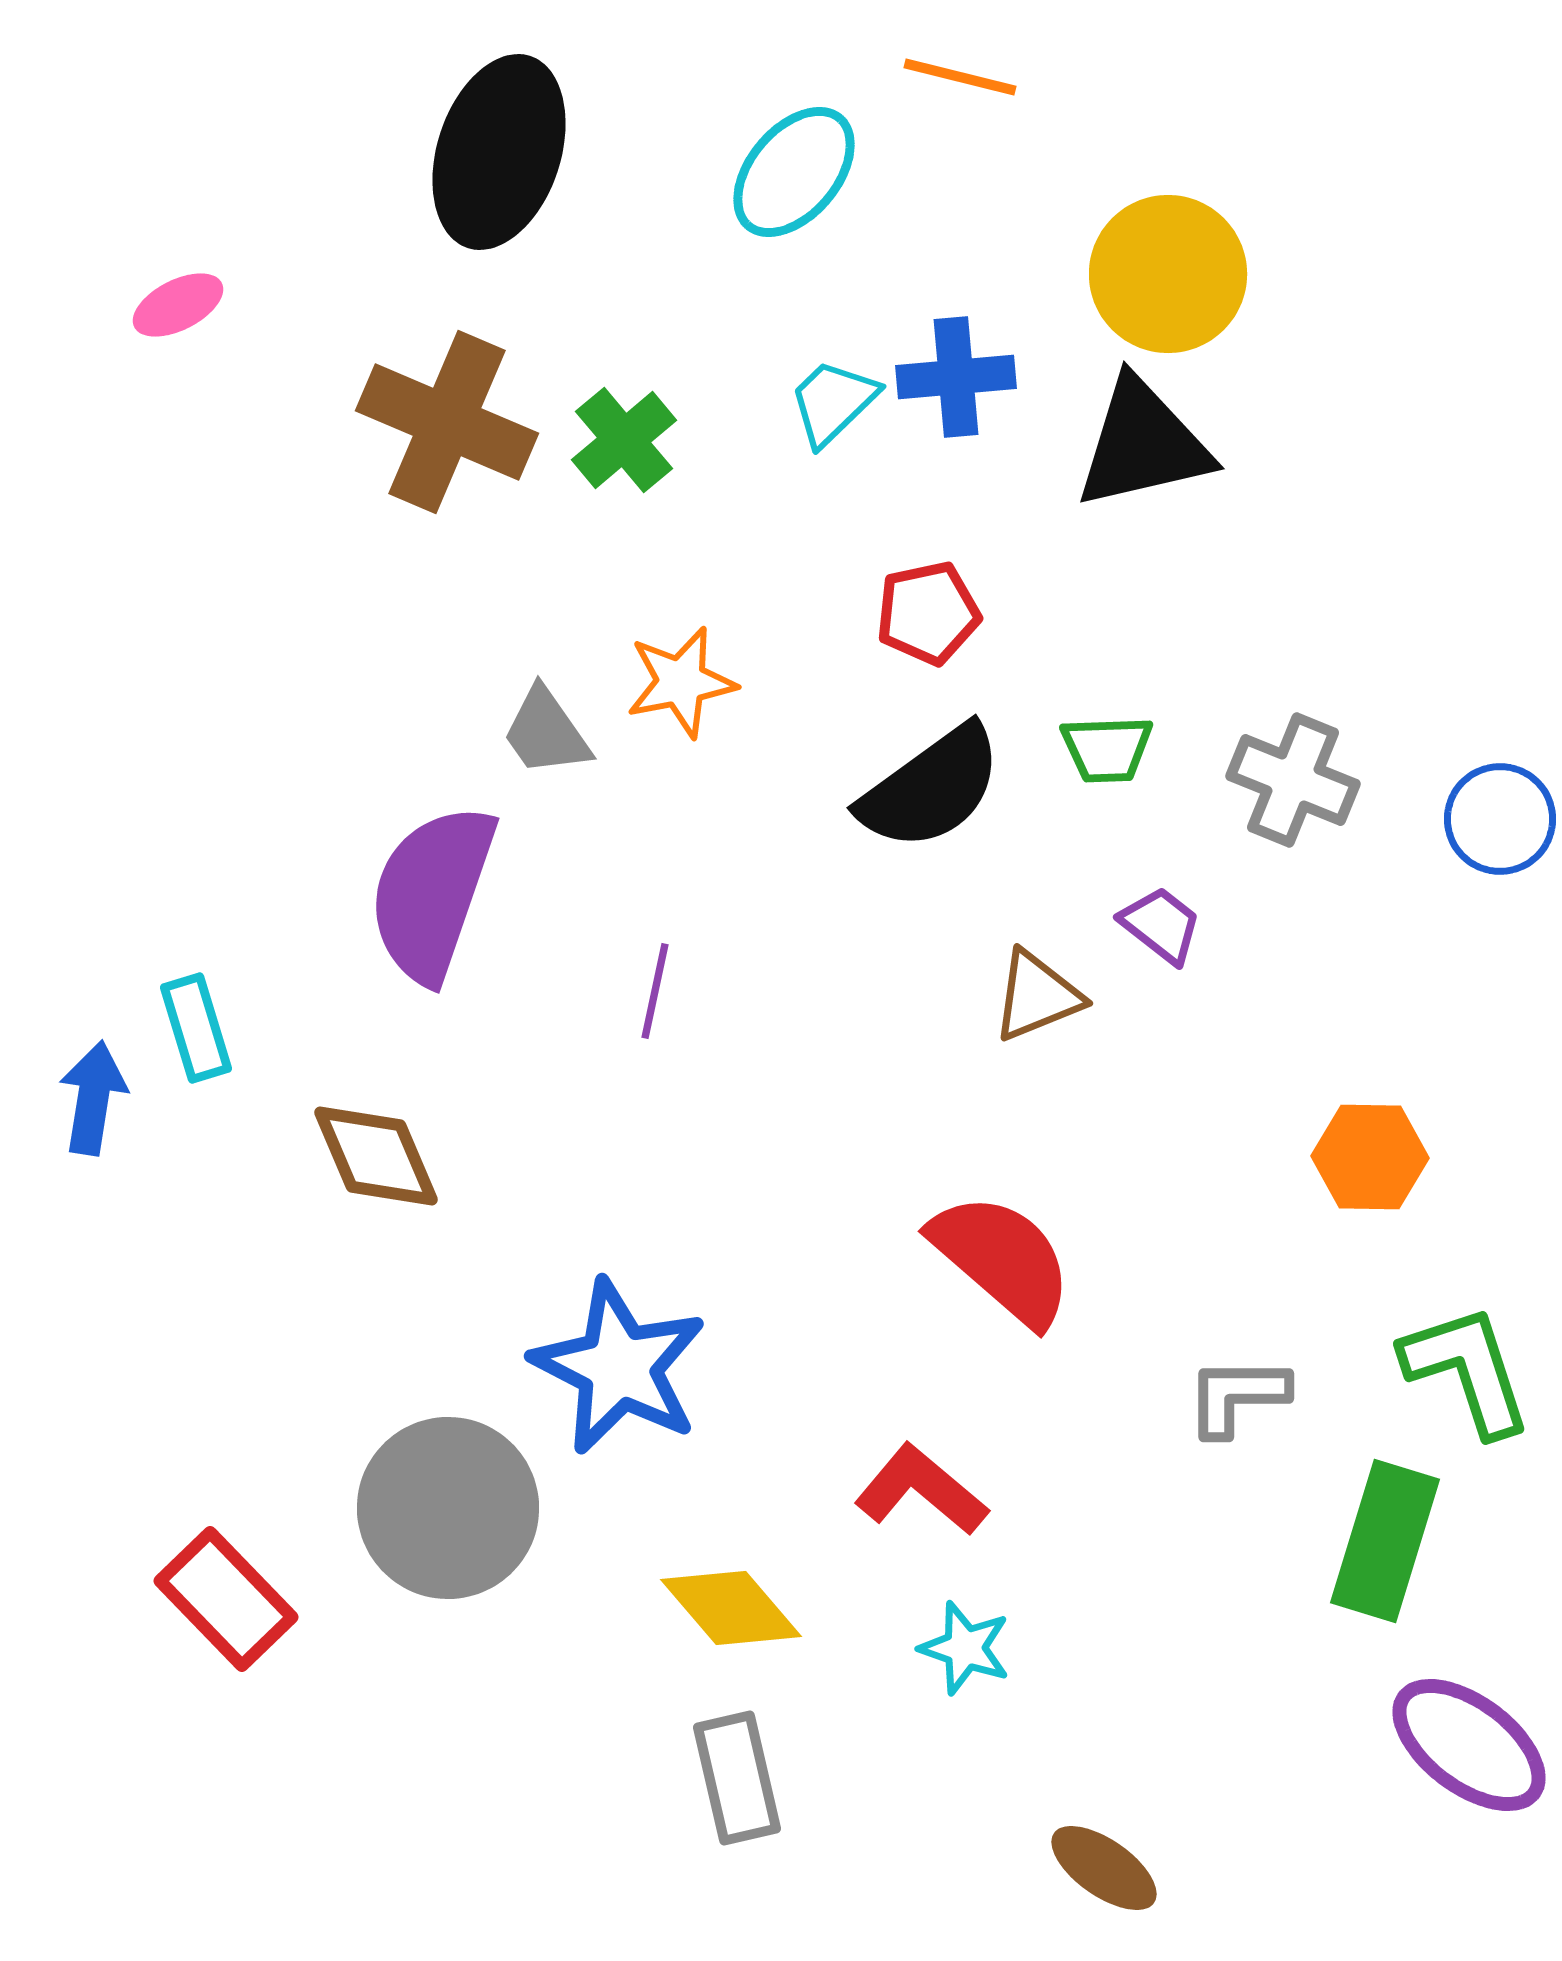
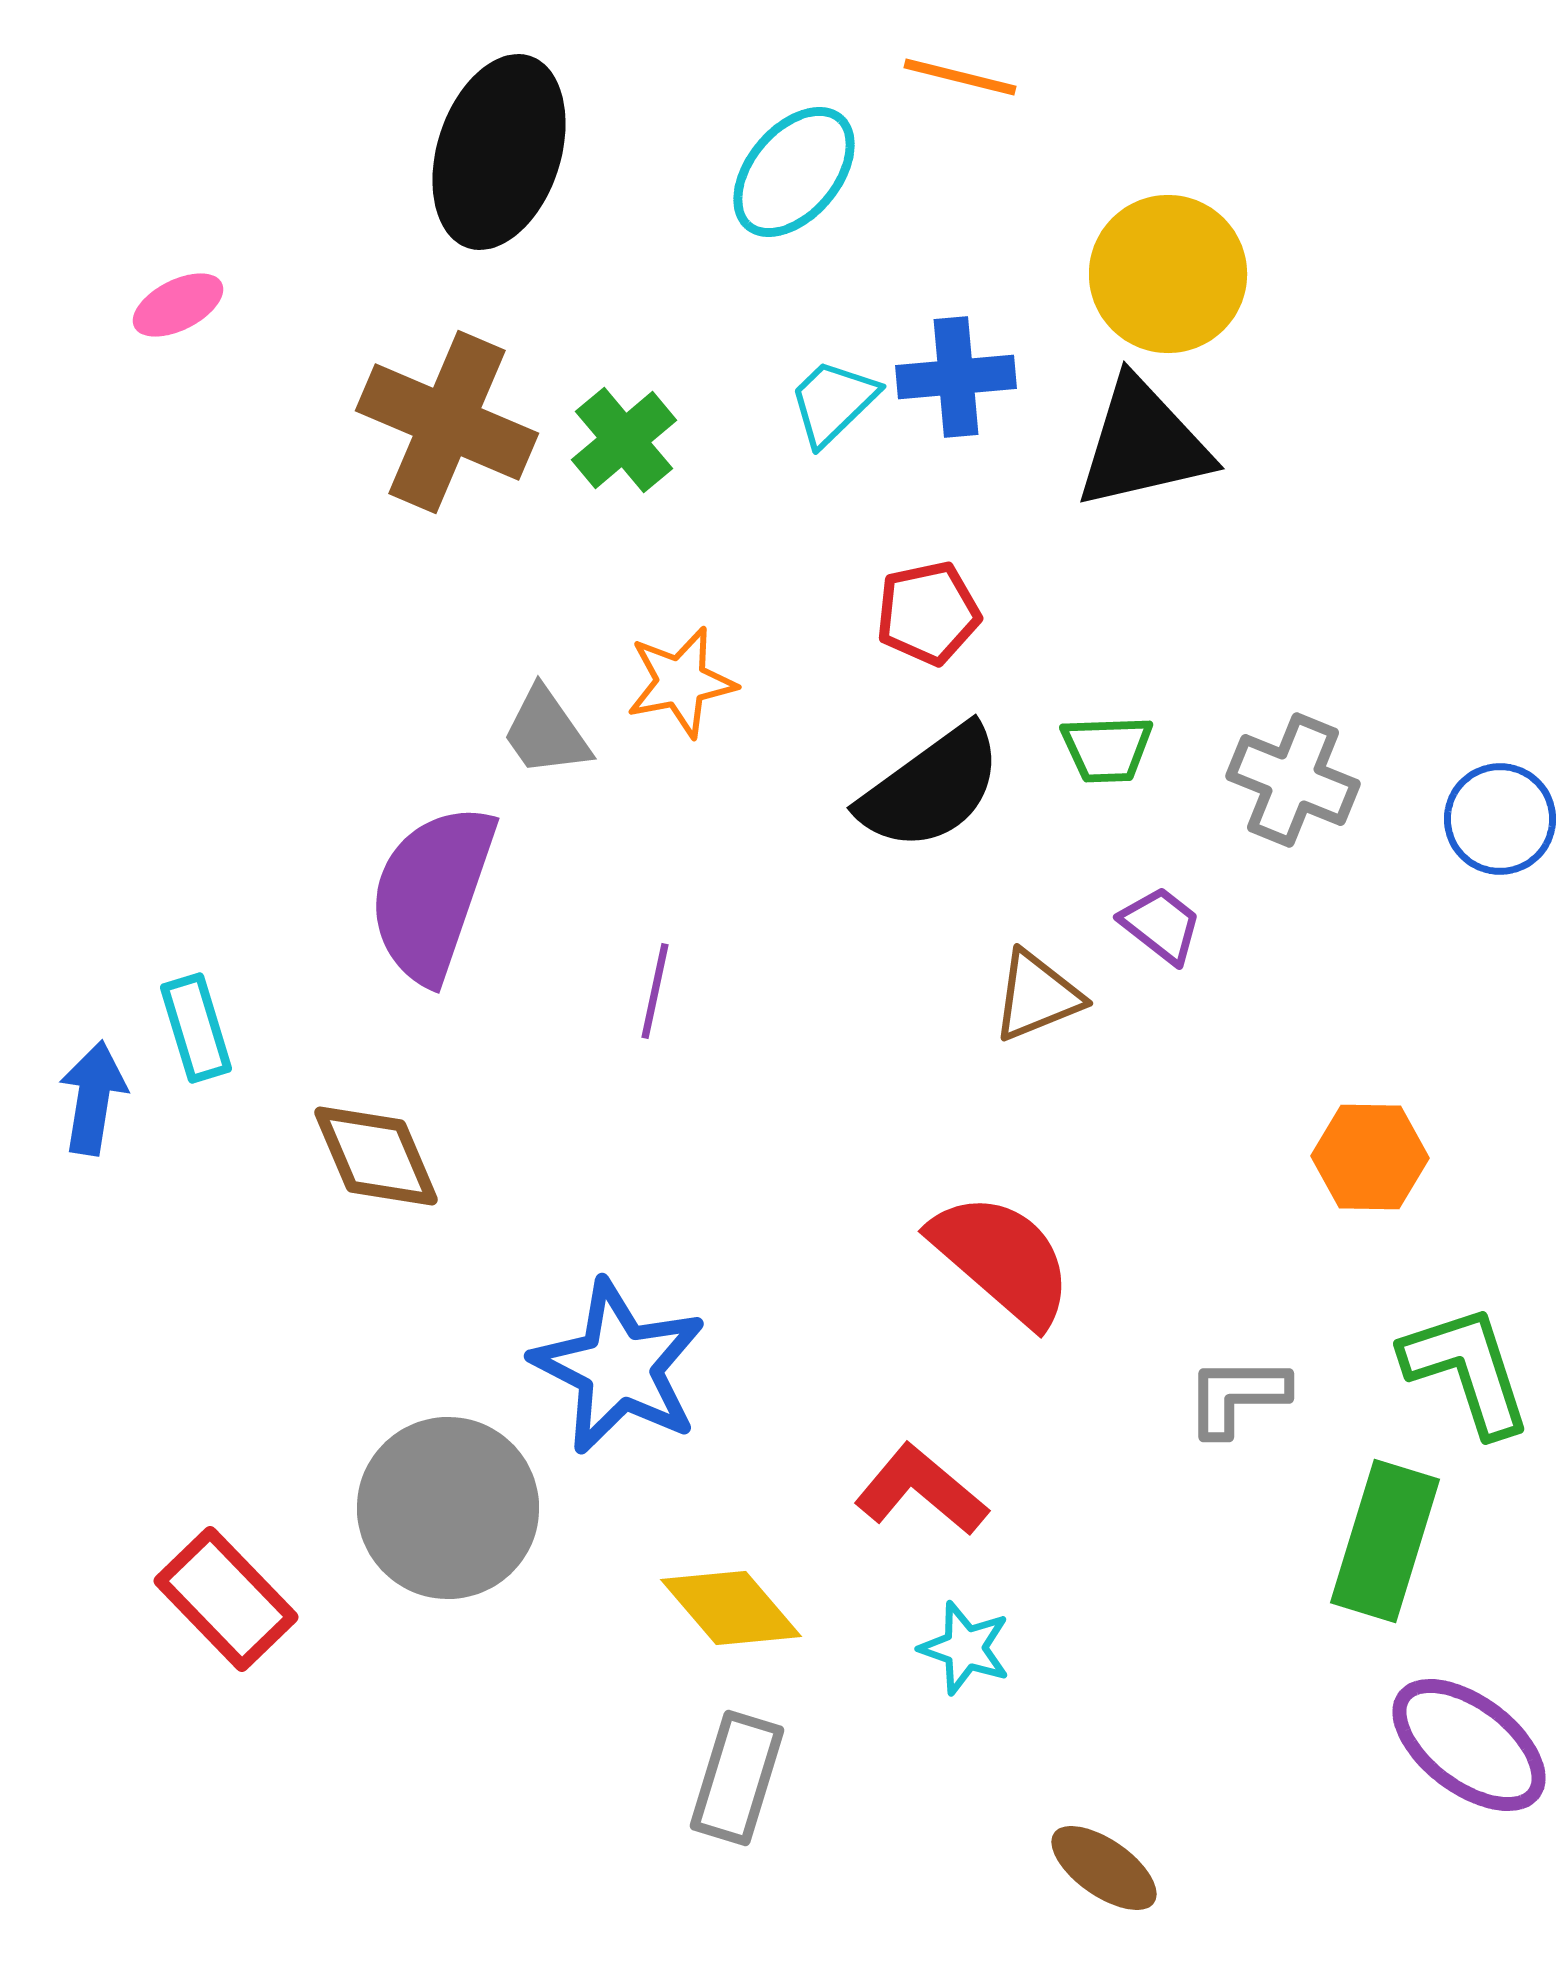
gray rectangle: rotated 30 degrees clockwise
